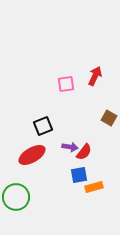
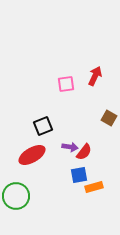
green circle: moved 1 px up
